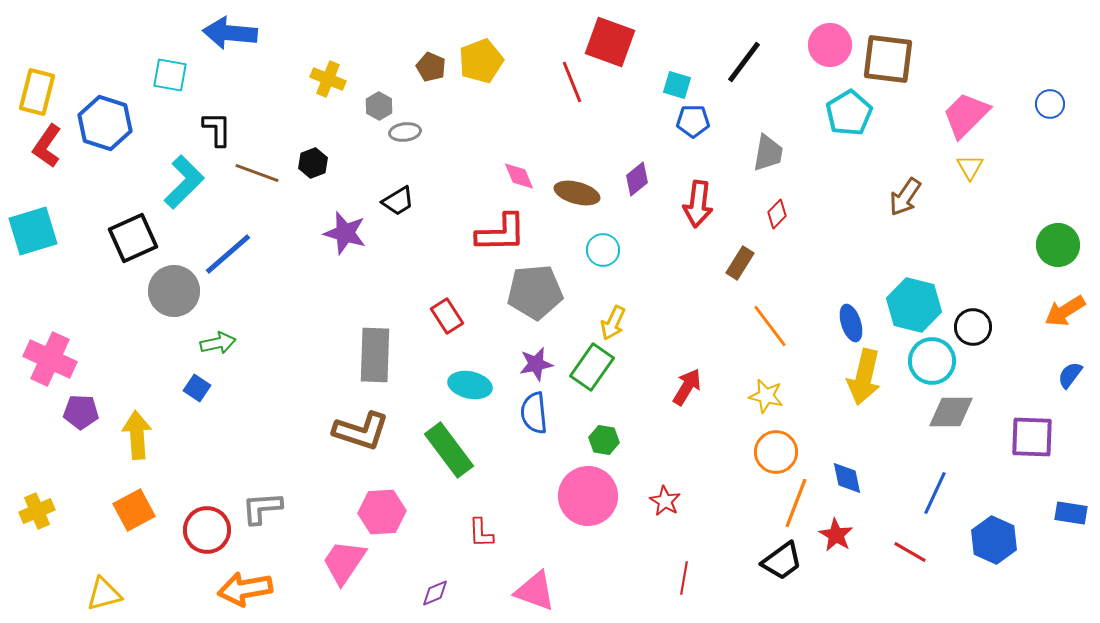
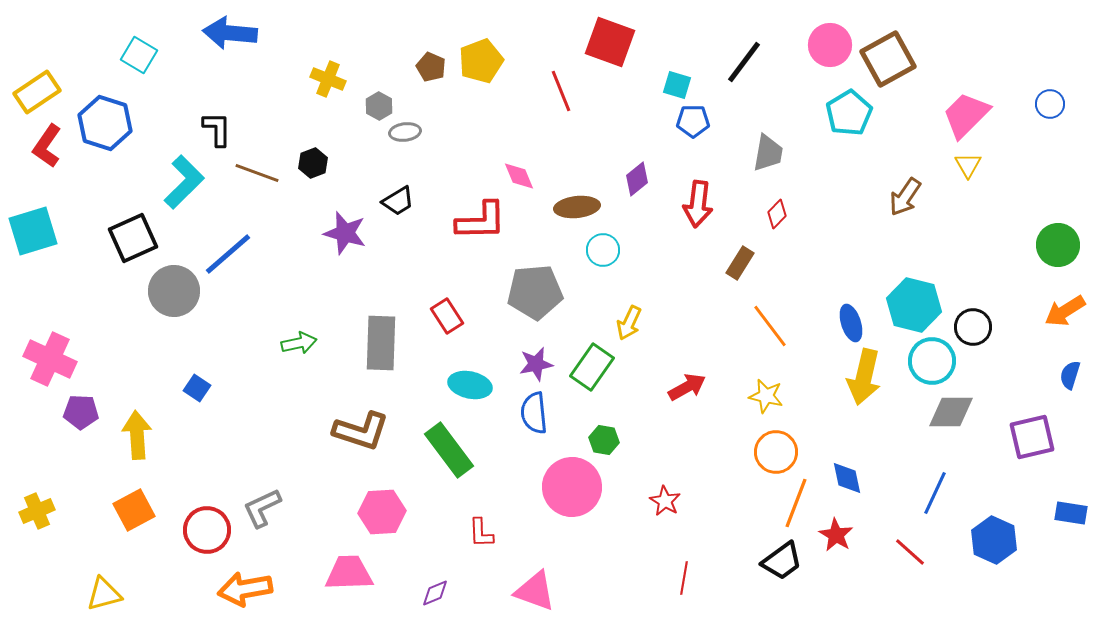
brown square at (888, 59): rotated 36 degrees counterclockwise
cyan square at (170, 75): moved 31 px left, 20 px up; rotated 21 degrees clockwise
red line at (572, 82): moved 11 px left, 9 px down
yellow rectangle at (37, 92): rotated 42 degrees clockwise
yellow triangle at (970, 167): moved 2 px left, 2 px up
brown ellipse at (577, 193): moved 14 px down; rotated 21 degrees counterclockwise
red L-shape at (501, 233): moved 20 px left, 12 px up
yellow arrow at (613, 323): moved 16 px right
green arrow at (218, 343): moved 81 px right
gray rectangle at (375, 355): moved 6 px right, 12 px up
blue semicircle at (1070, 375): rotated 20 degrees counterclockwise
red arrow at (687, 387): rotated 30 degrees clockwise
purple square at (1032, 437): rotated 15 degrees counterclockwise
pink circle at (588, 496): moved 16 px left, 9 px up
gray L-shape at (262, 508): rotated 21 degrees counterclockwise
red line at (910, 552): rotated 12 degrees clockwise
pink trapezoid at (344, 562): moved 5 px right, 11 px down; rotated 54 degrees clockwise
